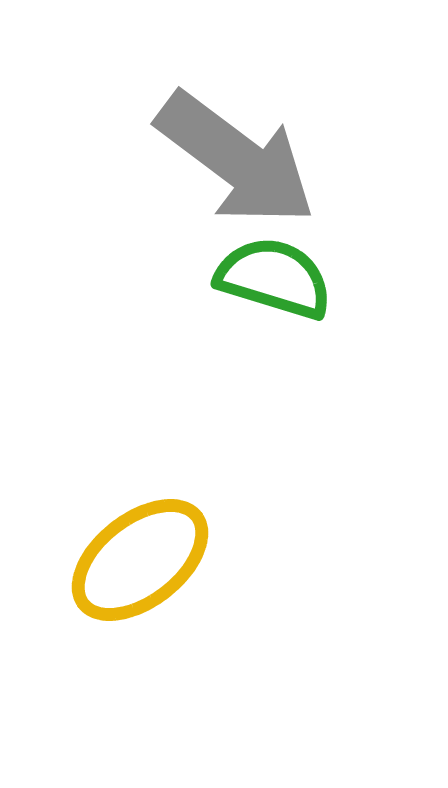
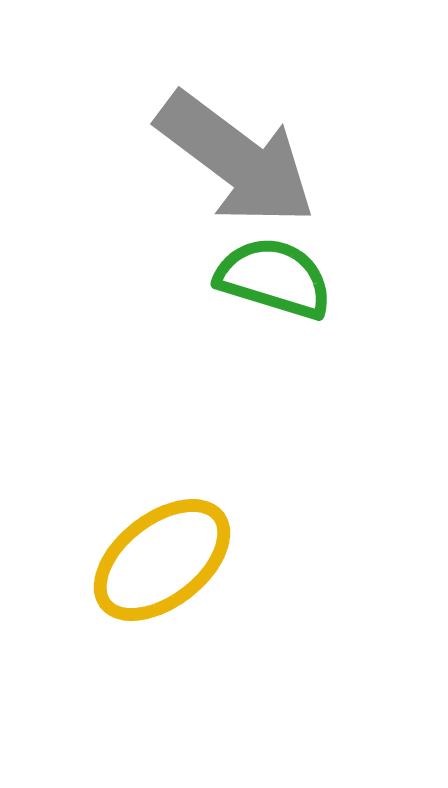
yellow ellipse: moved 22 px right
